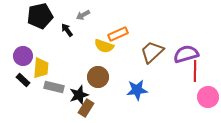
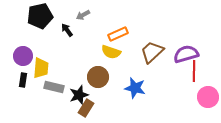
yellow semicircle: moved 7 px right, 6 px down
red line: moved 1 px left
black rectangle: rotated 56 degrees clockwise
blue star: moved 2 px left, 2 px up; rotated 20 degrees clockwise
